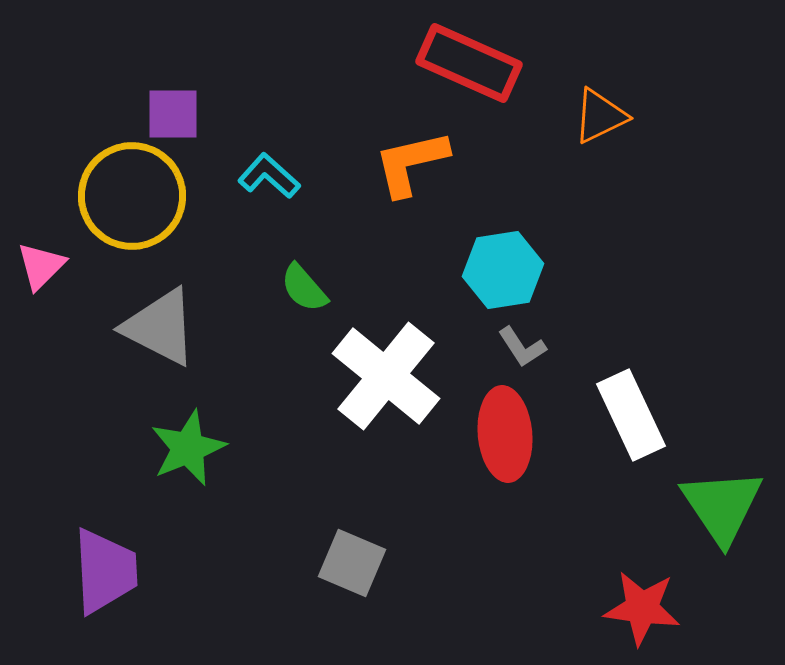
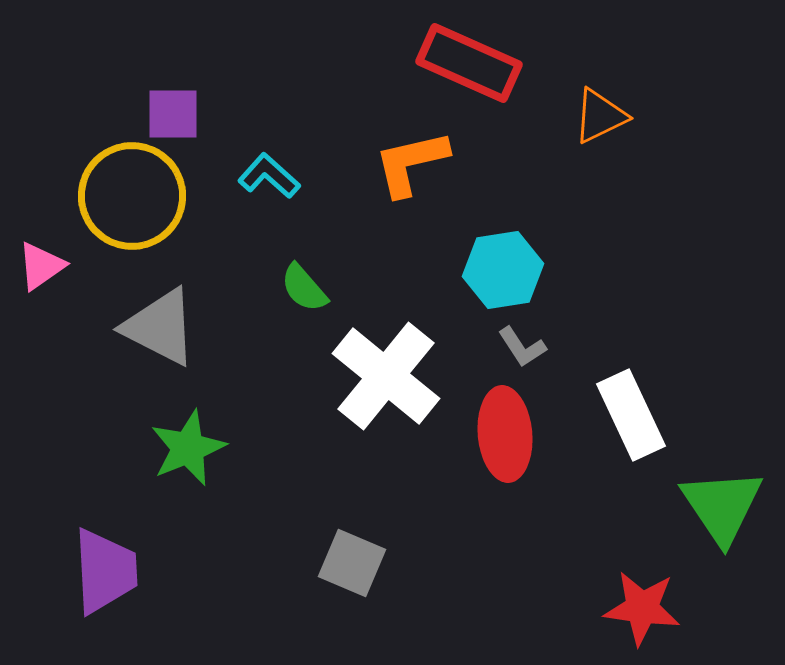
pink triangle: rotated 10 degrees clockwise
